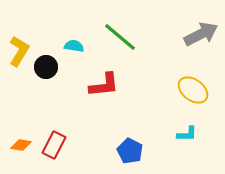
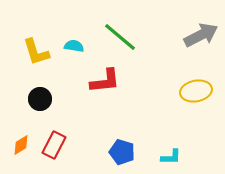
gray arrow: moved 1 px down
yellow L-shape: moved 17 px right, 1 px down; rotated 132 degrees clockwise
black circle: moved 6 px left, 32 px down
red L-shape: moved 1 px right, 4 px up
yellow ellipse: moved 3 px right, 1 px down; rotated 48 degrees counterclockwise
cyan L-shape: moved 16 px left, 23 px down
orange diamond: rotated 40 degrees counterclockwise
blue pentagon: moved 8 px left, 1 px down; rotated 10 degrees counterclockwise
